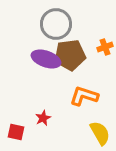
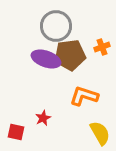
gray circle: moved 2 px down
orange cross: moved 3 px left
